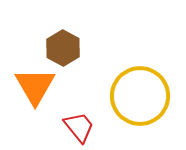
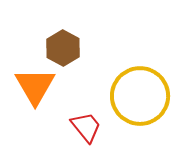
red trapezoid: moved 7 px right
